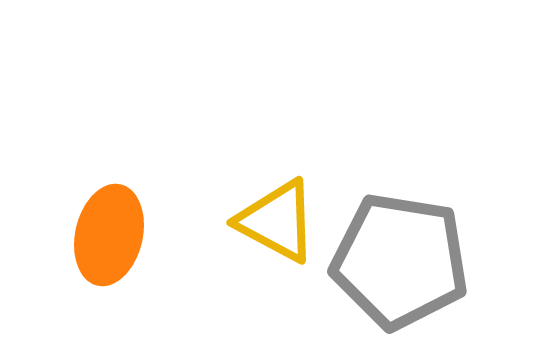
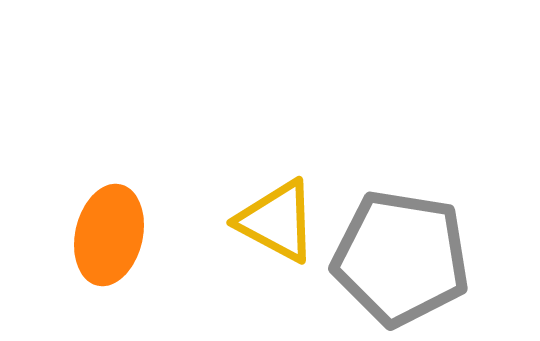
gray pentagon: moved 1 px right, 3 px up
